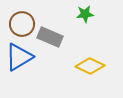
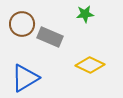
blue triangle: moved 6 px right, 21 px down
yellow diamond: moved 1 px up
